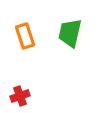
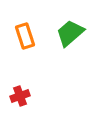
green trapezoid: rotated 36 degrees clockwise
